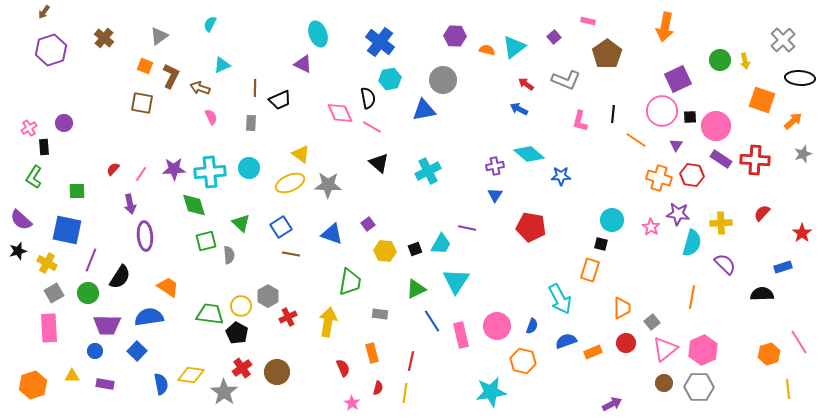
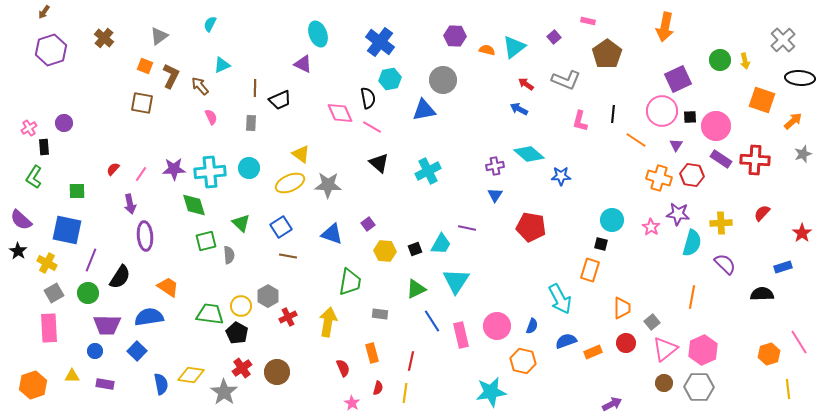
brown arrow at (200, 88): moved 2 px up; rotated 30 degrees clockwise
black star at (18, 251): rotated 24 degrees counterclockwise
brown line at (291, 254): moved 3 px left, 2 px down
